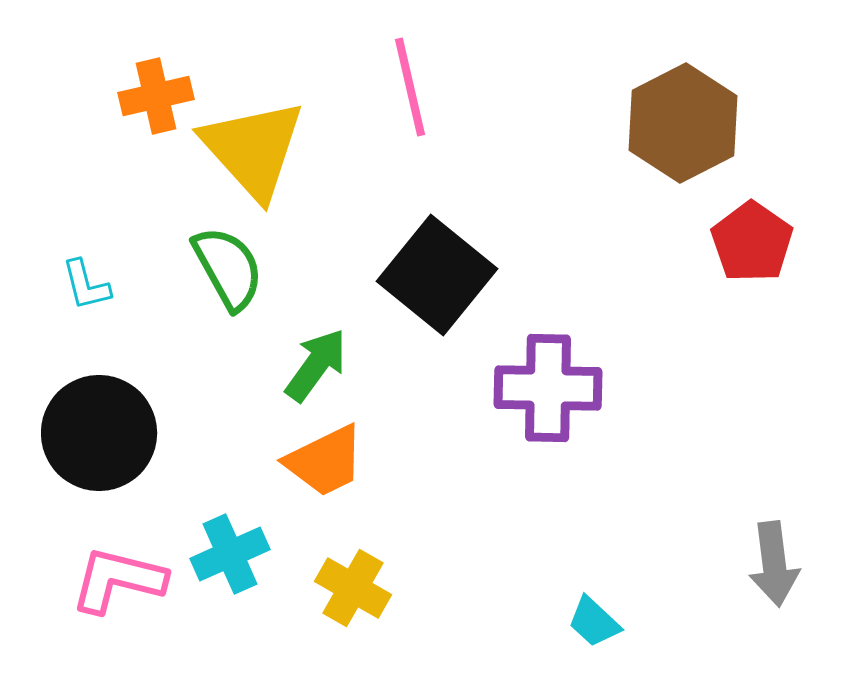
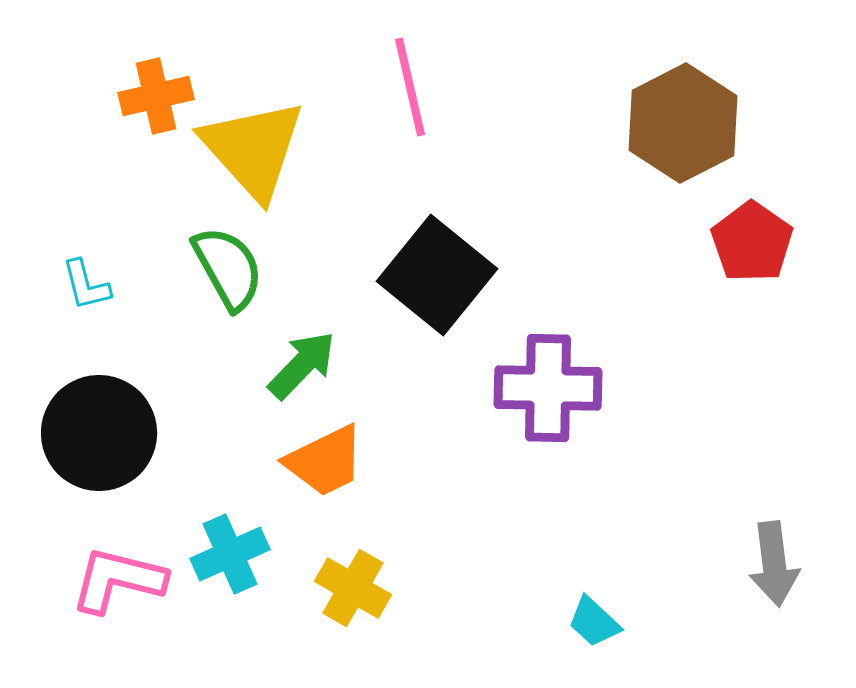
green arrow: moved 14 px left; rotated 8 degrees clockwise
